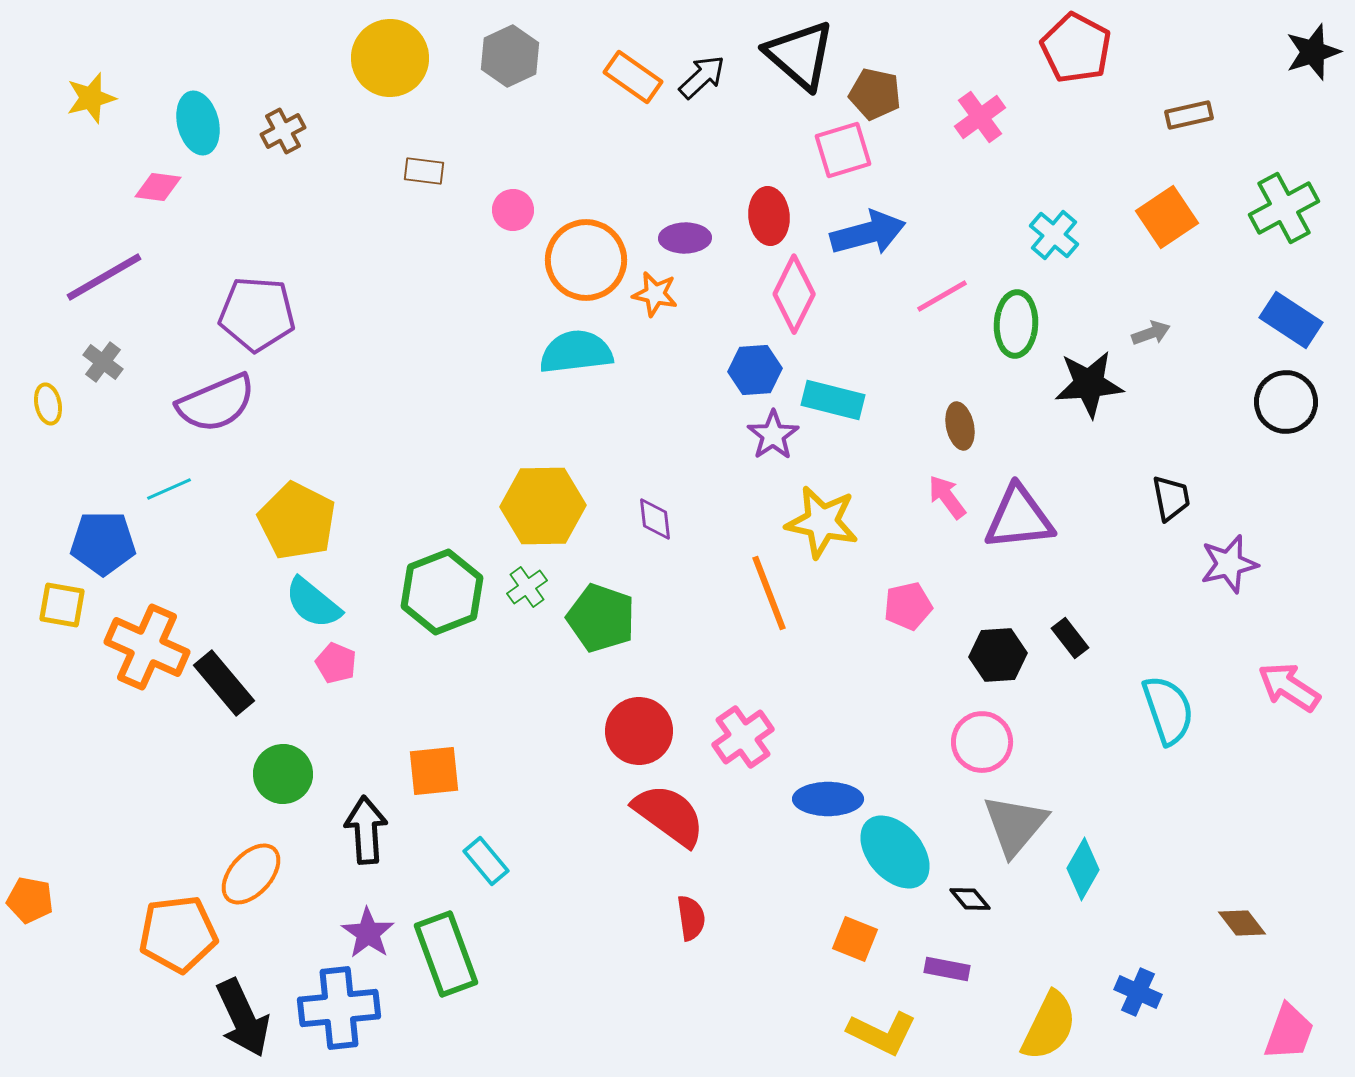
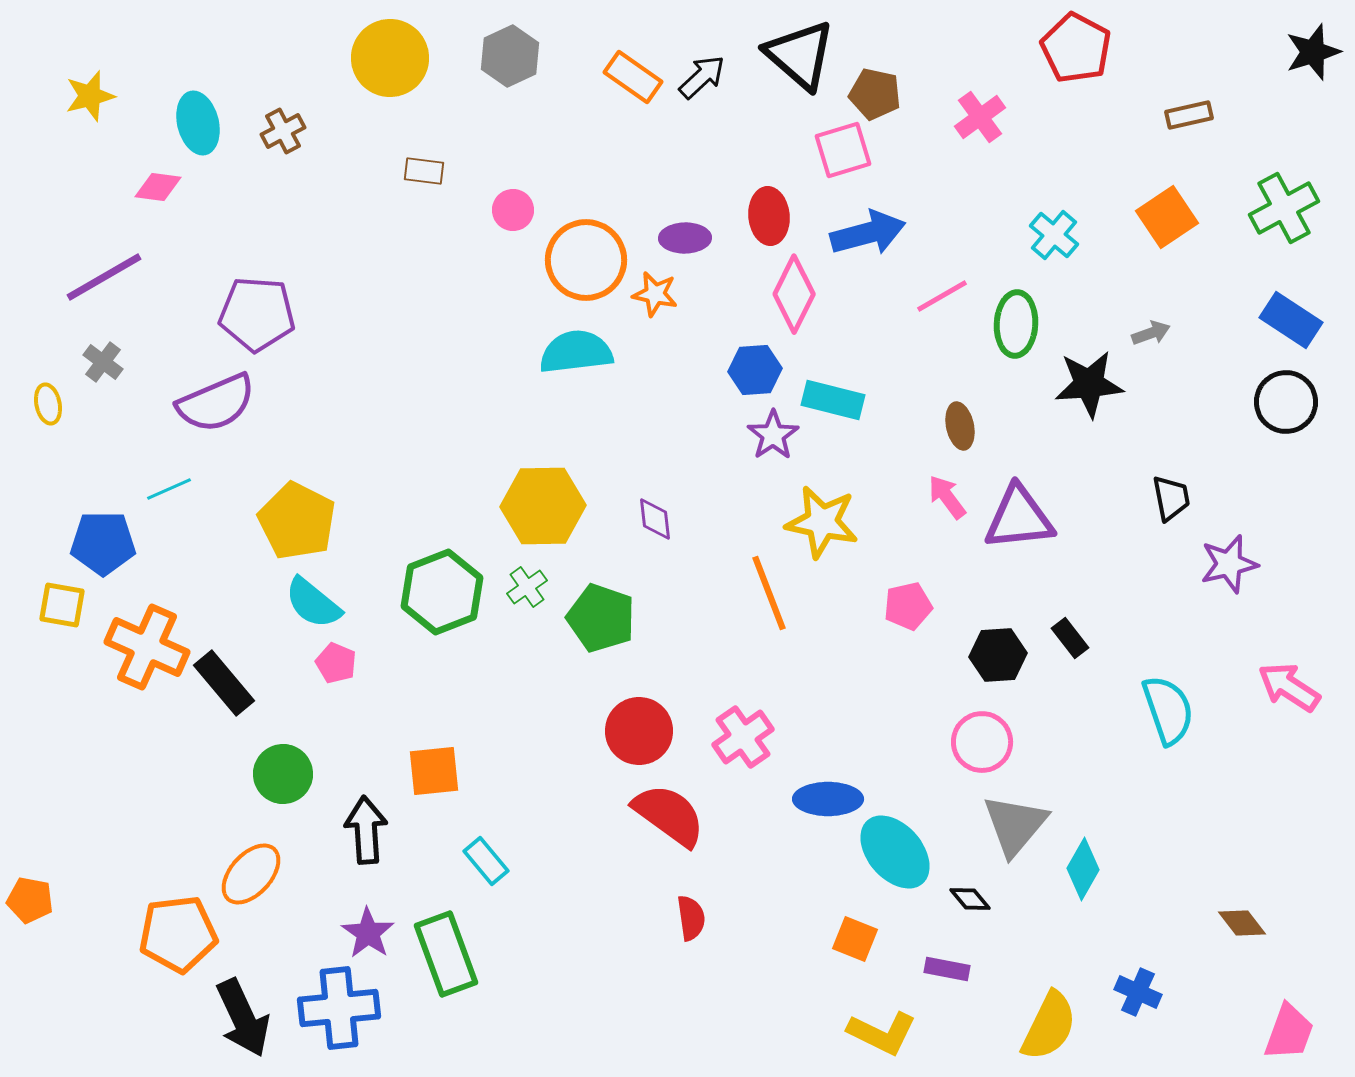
yellow star at (91, 98): moved 1 px left, 2 px up
